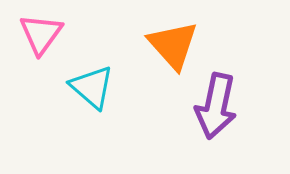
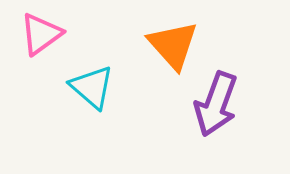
pink triangle: rotated 18 degrees clockwise
purple arrow: moved 2 px up; rotated 8 degrees clockwise
